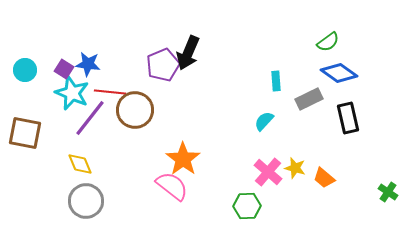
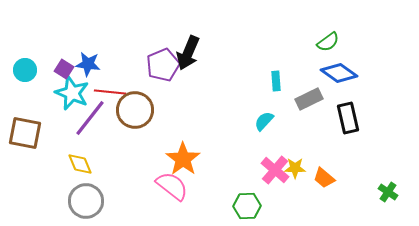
yellow star: rotated 15 degrees counterclockwise
pink cross: moved 7 px right, 2 px up
